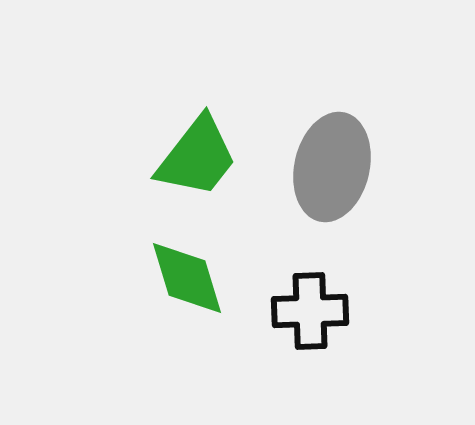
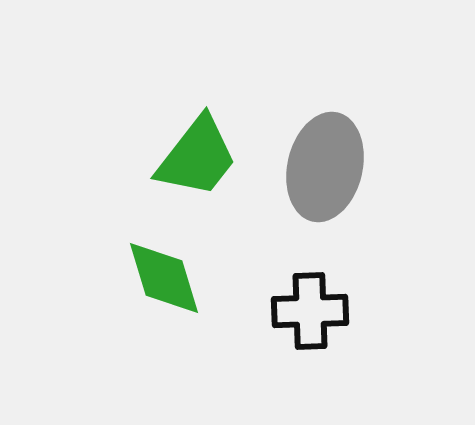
gray ellipse: moved 7 px left
green diamond: moved 23 px left
